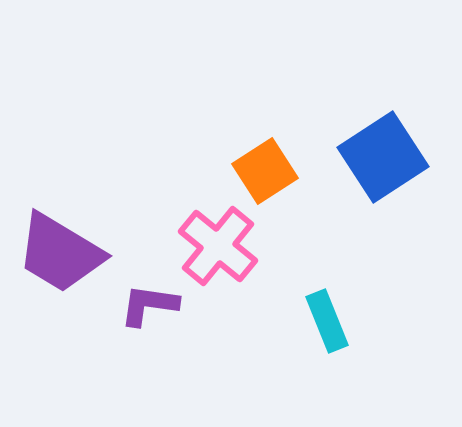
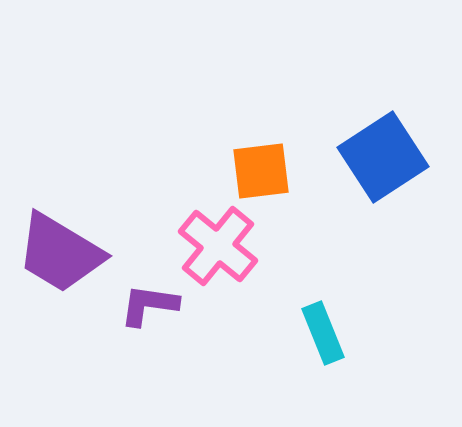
orange square: moved 4 px left; rotated 26 degrees clockwise
cyan rectangle: moved 4 px left, 12 px down
